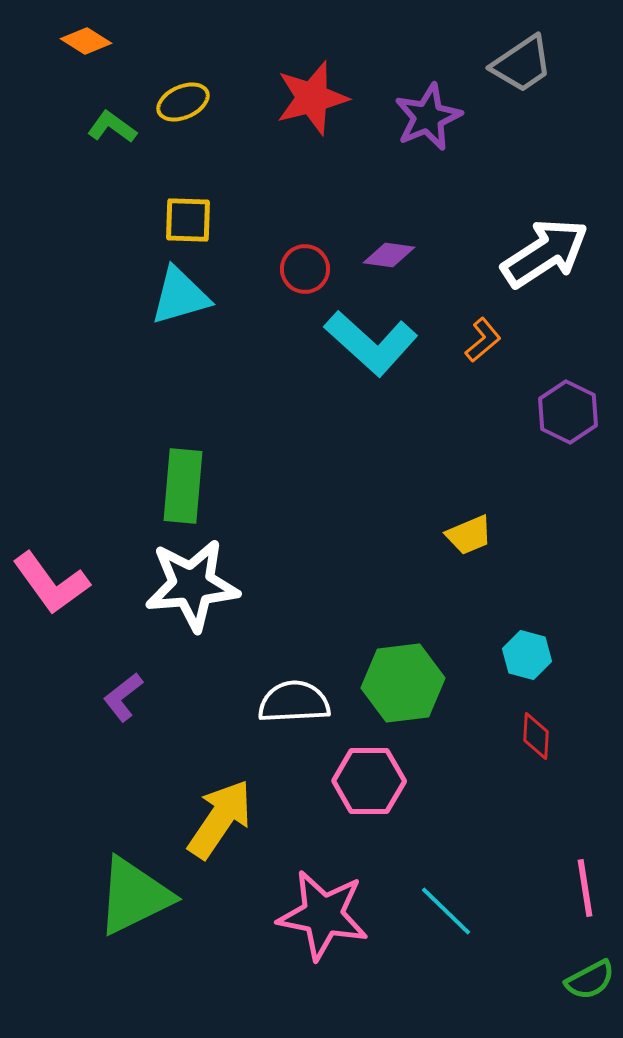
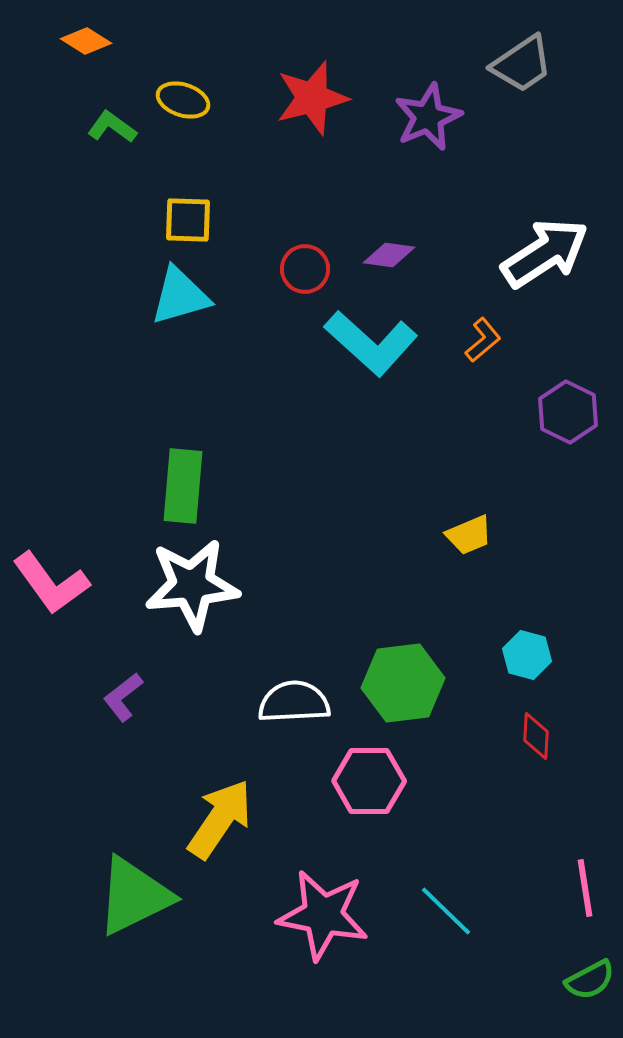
yellow ellipse: moved 2 px up; rotated 42 degrees clockwise
